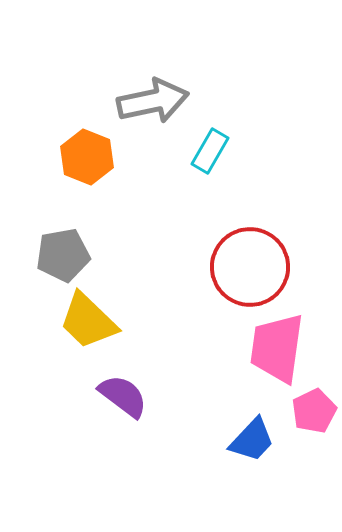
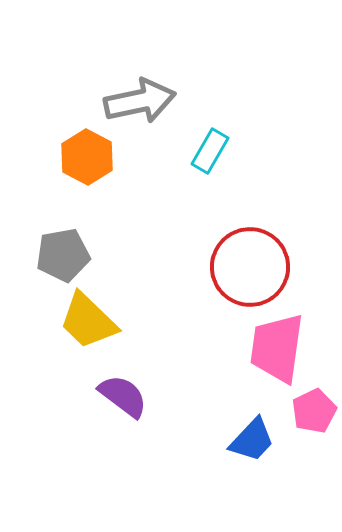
gray arrow: moved 13 px left
orange hexagon: rotated 6 degrees clockwise
